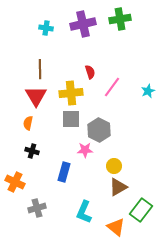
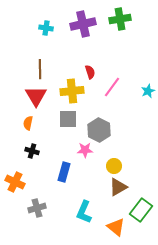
yellow cross: moved 1 px right, 2 px up
gray square: moved 3 px left
